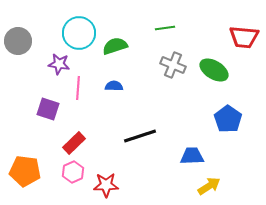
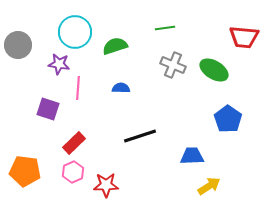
cyan circle: moved 4 px left, 1 px up
gray circle: moved 4 px down
blue semicircle: moved 7 px right, 2 px down
